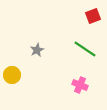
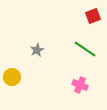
yellow circle: moved 2 px down
